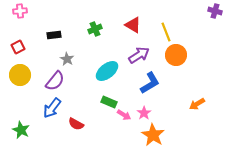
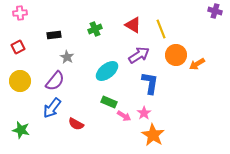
pink cross: moved 2 px down
yellow line: moved 5 px left, 3 px up
gray star: moved 2 px up
yellow circle: moved 6 px down
blue L-shape: rotated 50 degrees counterclockwise
orange arrow: moved 40 px up
pink arrow: moved 1 px down
green star: rotated 12 degrees counterclockwise
